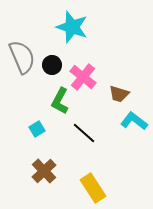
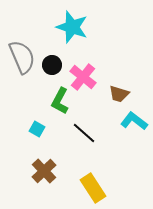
cyan square: rotated 28 degrees counterclockwise
